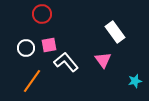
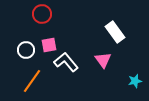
white circle: moved 2 px down
